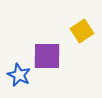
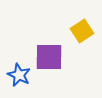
purple square: moved 2 px right, 1 px down
